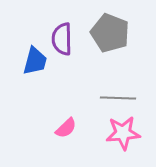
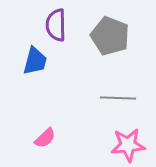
gray pentagon: moved 3 px down
purple semicircle: moved 6 px left, 14 px up
pink semicircle: moved 21 px left, 10 px down
pink star: moved 5 px right, 12 px down
